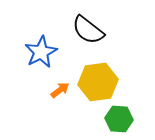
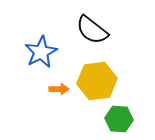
black semicircle: moved 4 px right
yellow hexagon: moved 1 px left, 1 px up
orange arrow: moved 1 px left, 1 px up; rotated 36 degrees clockwise
